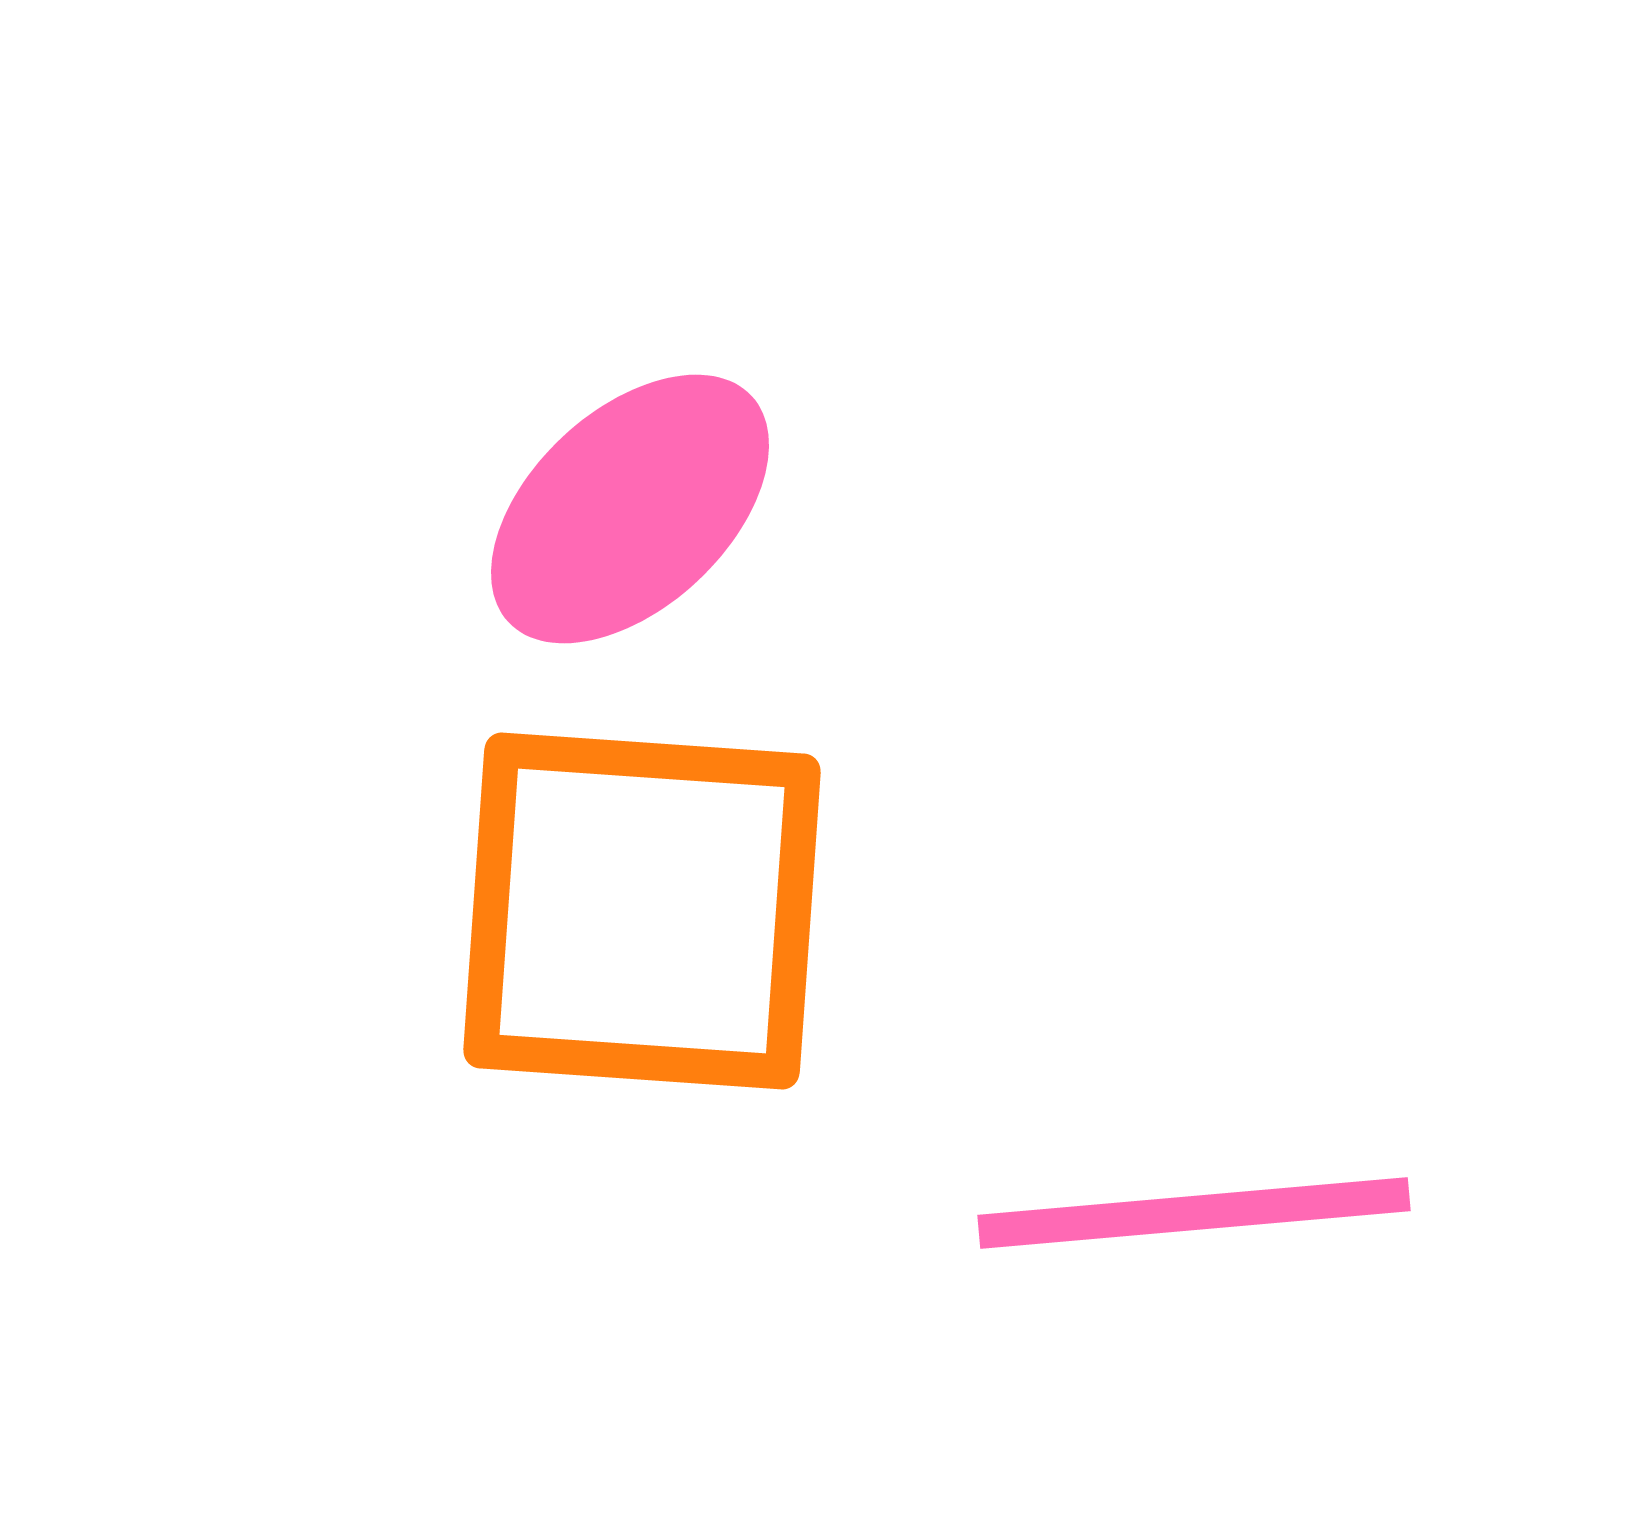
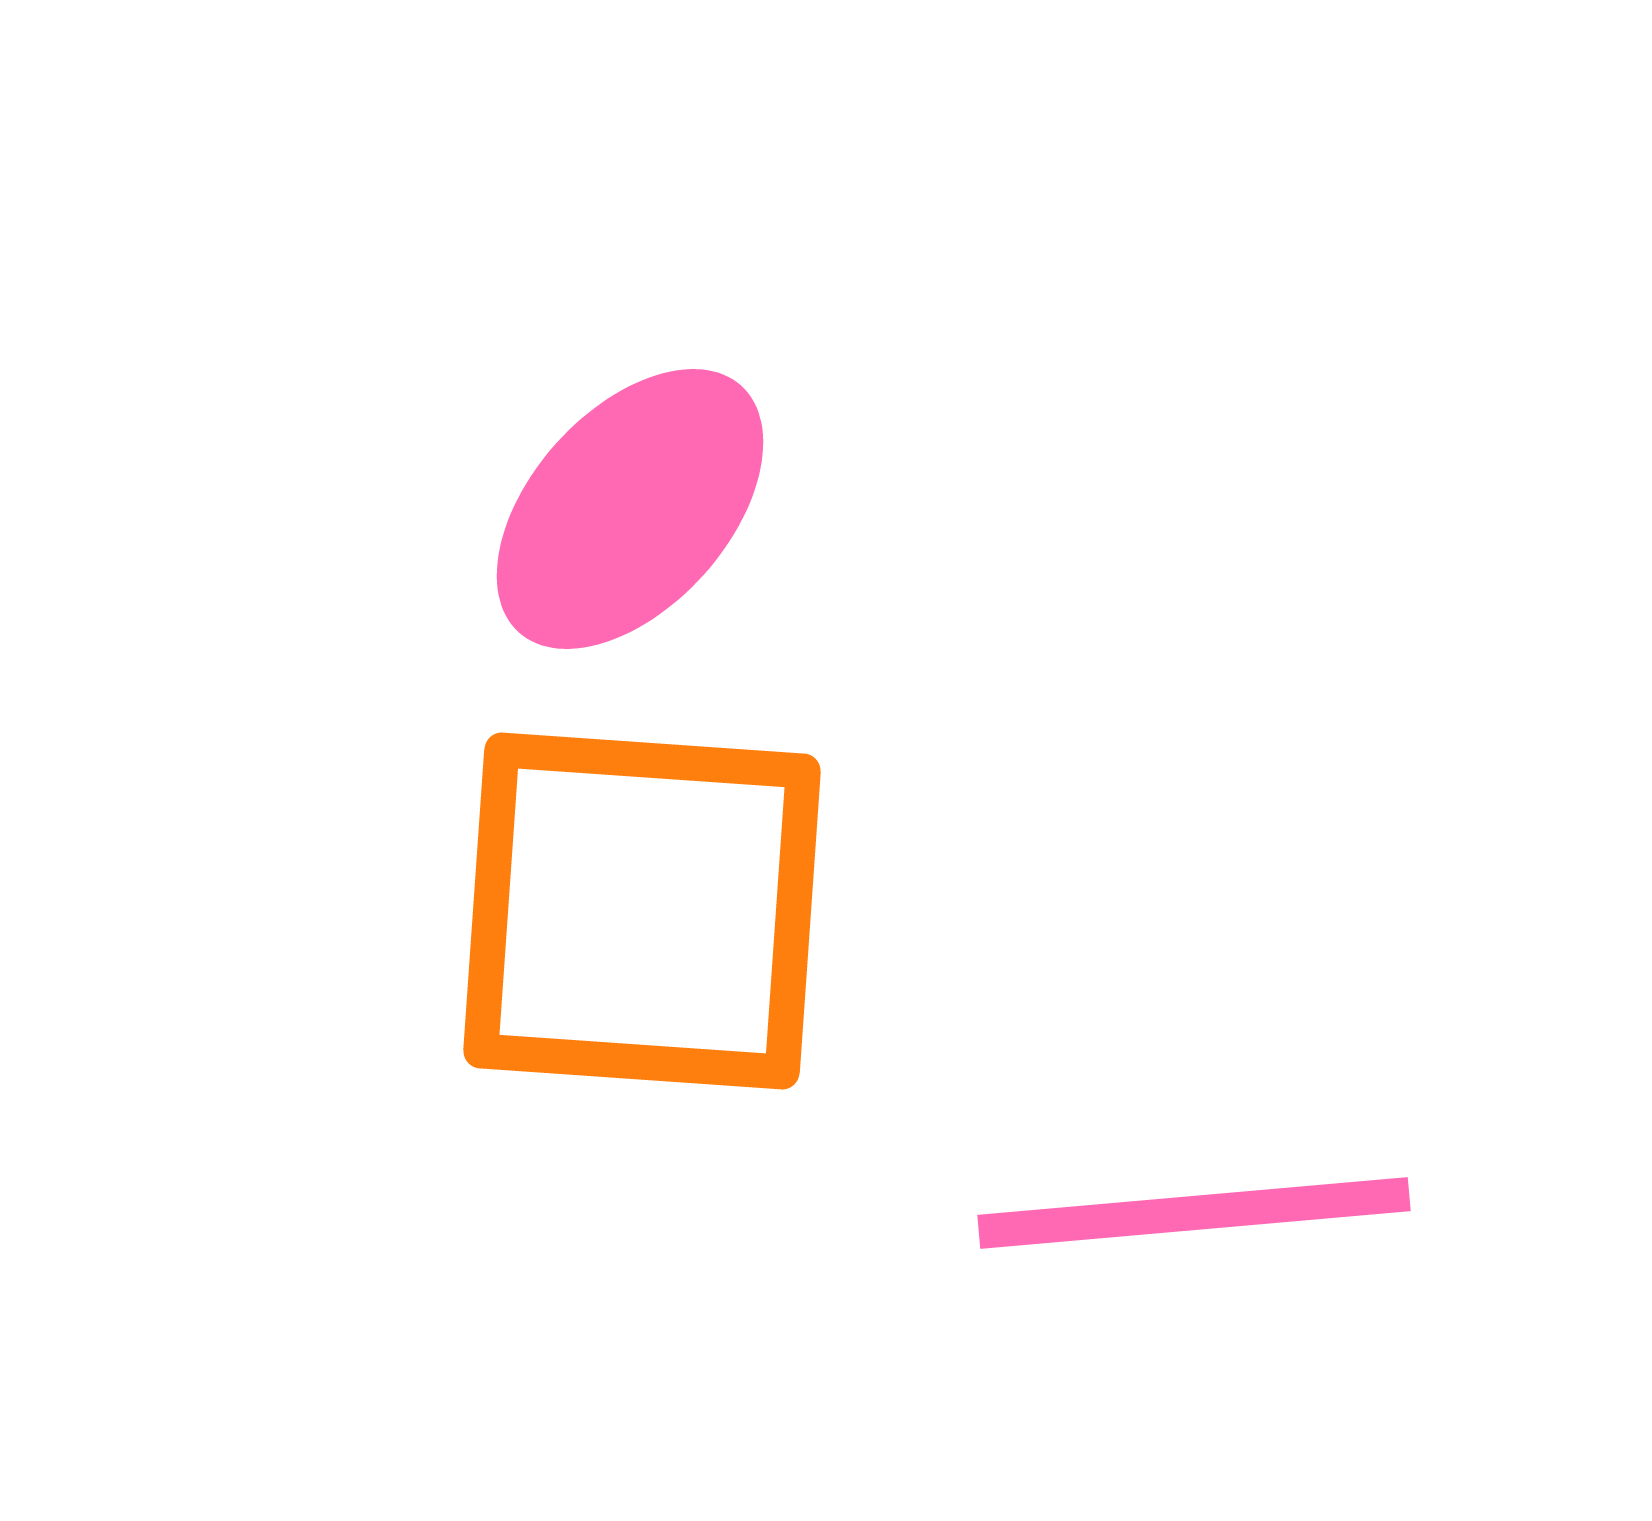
pink ellipse: rotated 5 degrees counterclockwise
